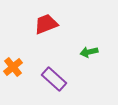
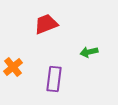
purple rectangle: rotated 55 degrees clockwise
